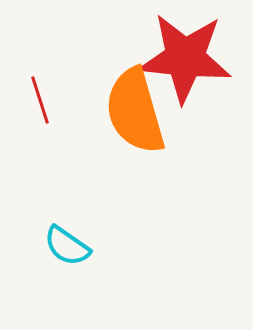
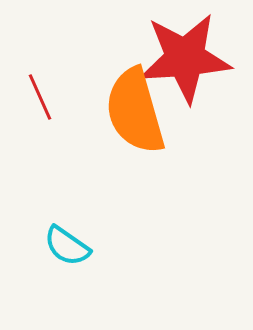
red star: rotated 10 degrees counterclockwise
red line: moved 3 px up; rotated 6 degrees counterclockwise
